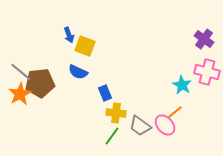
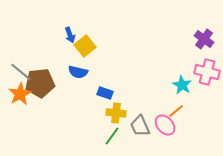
blue arrow: moved 1 px right
yellow square: rotated 30 degrees clockwise
blue semicircle: rotated 12 degrees counterclockwise
blue rectangle: rotated 49 degrees counterclockwise
orange line: moved 1 px right, 1 px up
gray trapezoid: rotated 30 degrees clockwise
